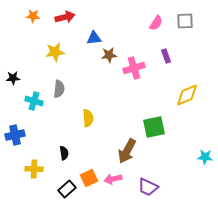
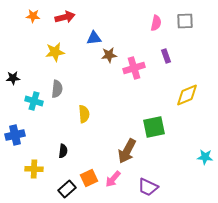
pink semicircle: rotated 21 degrees counterclockwise
gray semicircle: moved 2 px left
yellow semicircle: moved 4 px left, 4 px up
black semicircle: moved 1 px left, 2 px up; rotated 16 degrees clockwise
pink arrow: rotated 36 degrees counterclockwise
